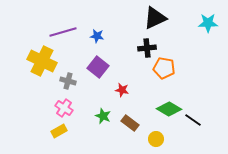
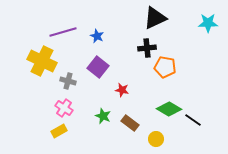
blue star: rotated 16 degrees clockwise
orange pentagon: moved 1 px right, 1 px up
